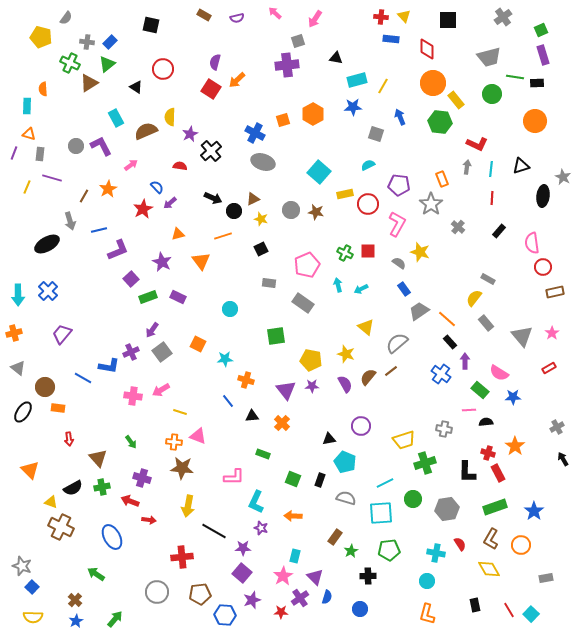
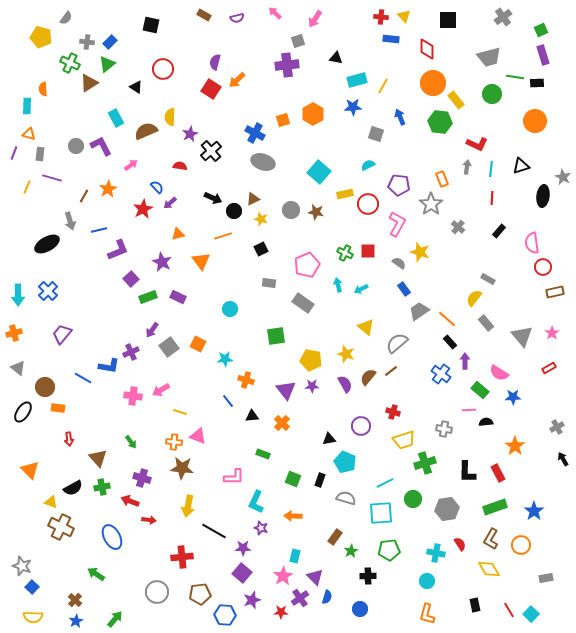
gray square at (162, 352): moved 7 px right, 5 px up
red cross at (488, 453): moved 95 px left, 41 px up
